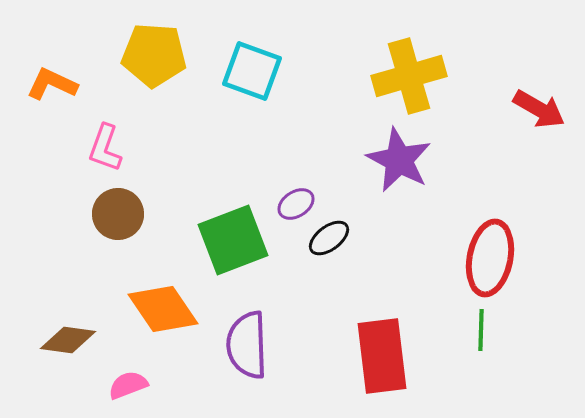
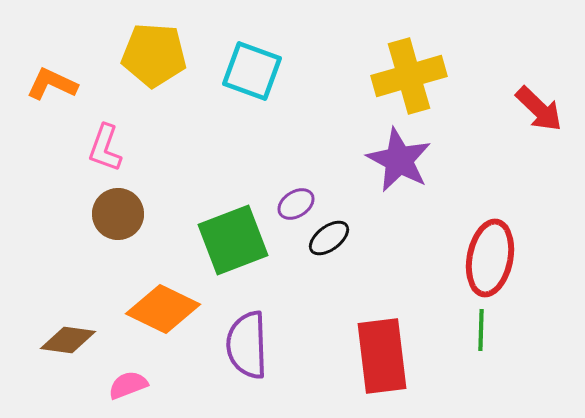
red arrow: rotated 14 degrees clockwise
orange diamond: rotated 30 degrees counterclockwise
